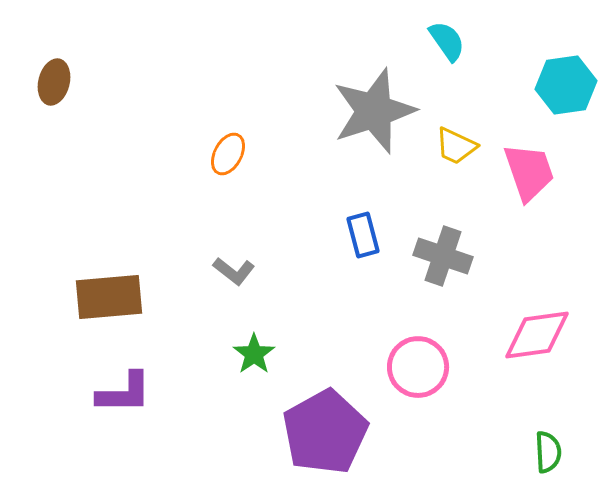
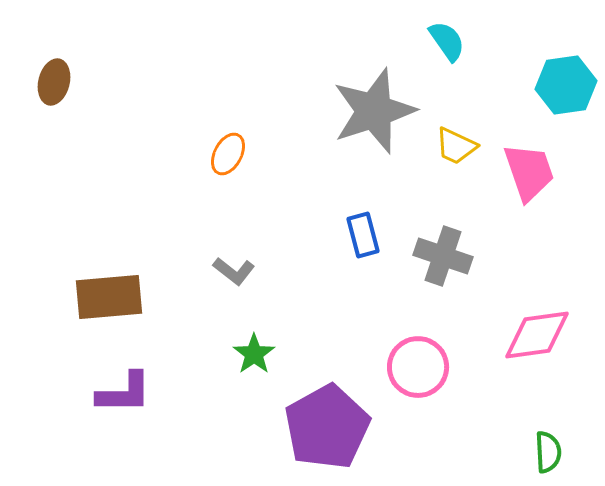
purple pentagon: moved 2 px right, 5 px up
